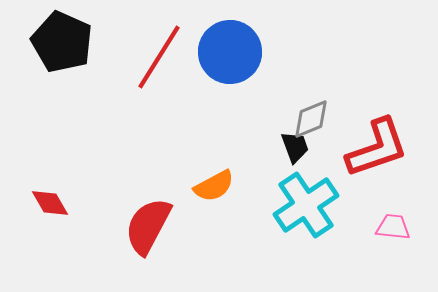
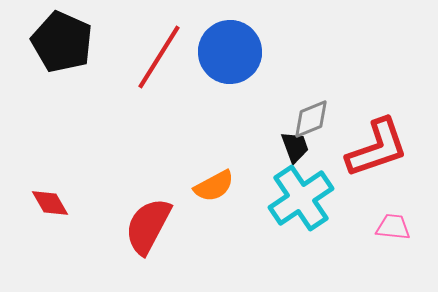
cyan cross: moved 5 px left, 7 px up
